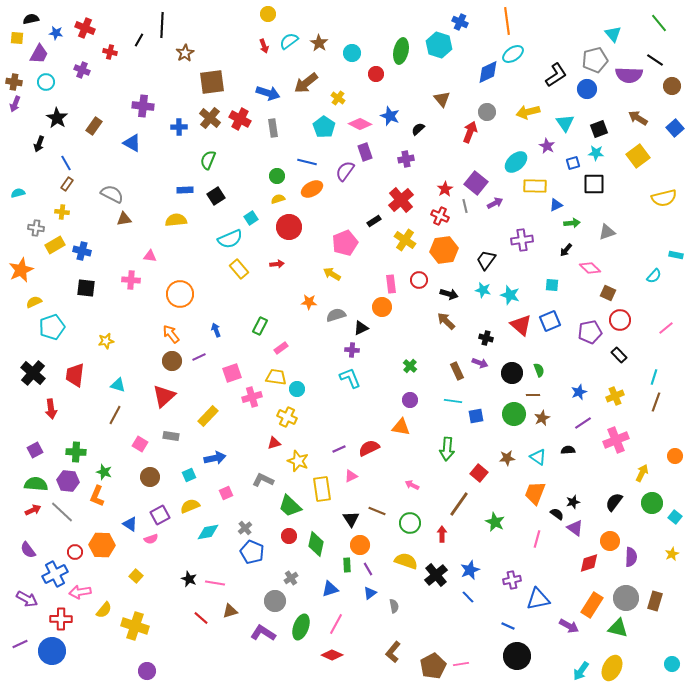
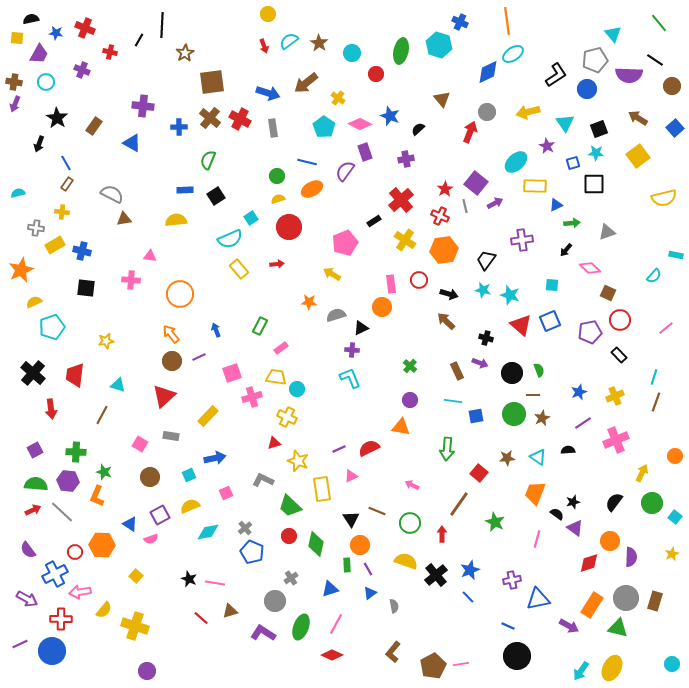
brown line at (115, 415): moved 13 px left
